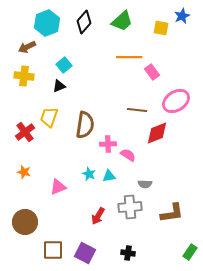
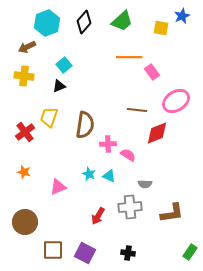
cyan triangle: rotated 32 degrees clockwise
